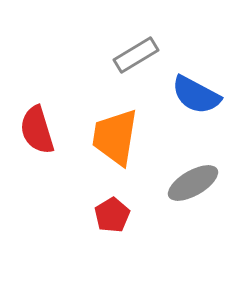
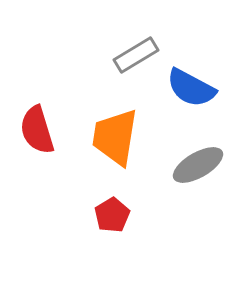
blue semicircle: moved 5 px left, 7 px up
gray ellipse: moved 5 px right, 18 px up
